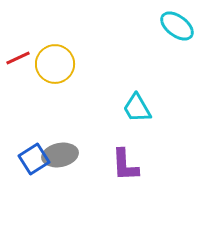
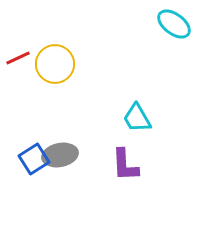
cyan ellipse: moved 3 px left, 2 px up
cyan trapezoid: moved 10 px down
